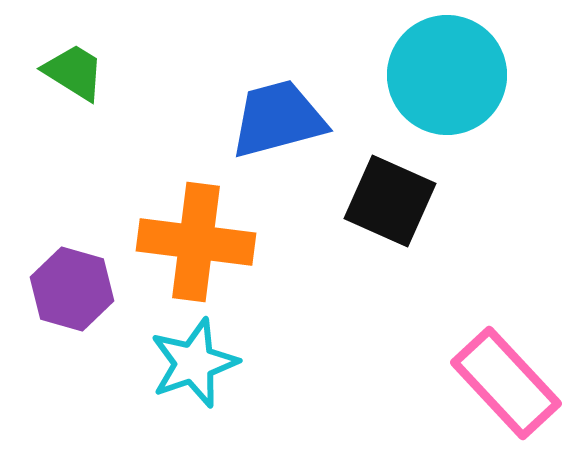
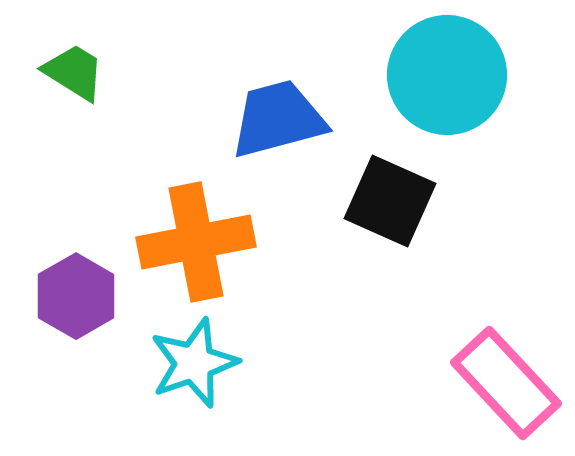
orange cross: rotated 18 degrees counterclockwise
purple hexagon: moved 4 px right, 7 px down; rotated 14 degrees clockwise
